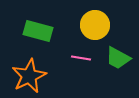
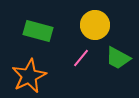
pink line: rotated 60 degrees counterclockwise
